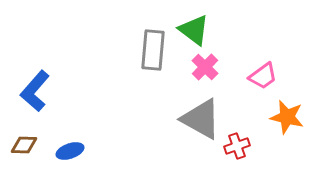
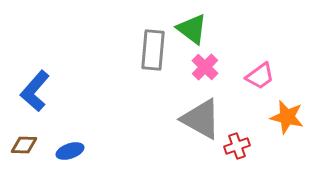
green triangle: moved 2 px left, 1 px up
pink trapezoid: moved 3 px left
